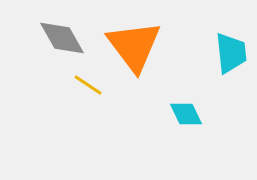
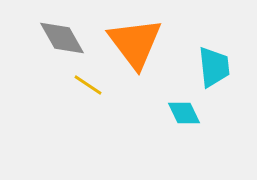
orange triangle: moved 1 px right, 3 px up
cyan trapezoid: moved 17 px left, 14 px down
cyan diamond: moved 2 px left, 1 px up
